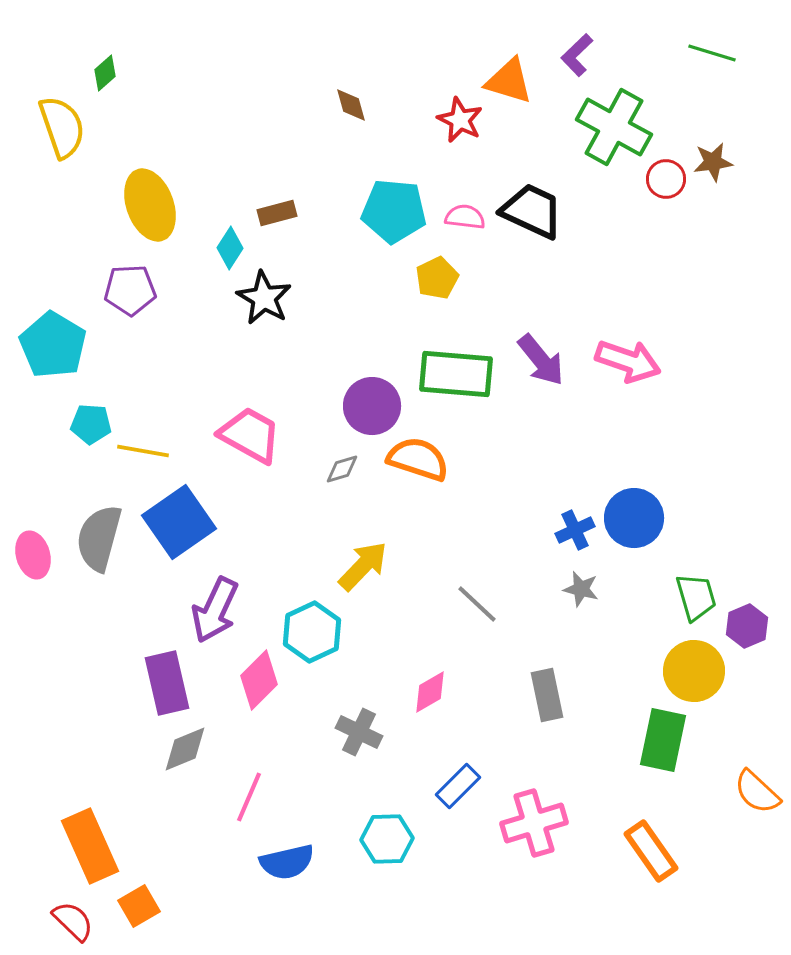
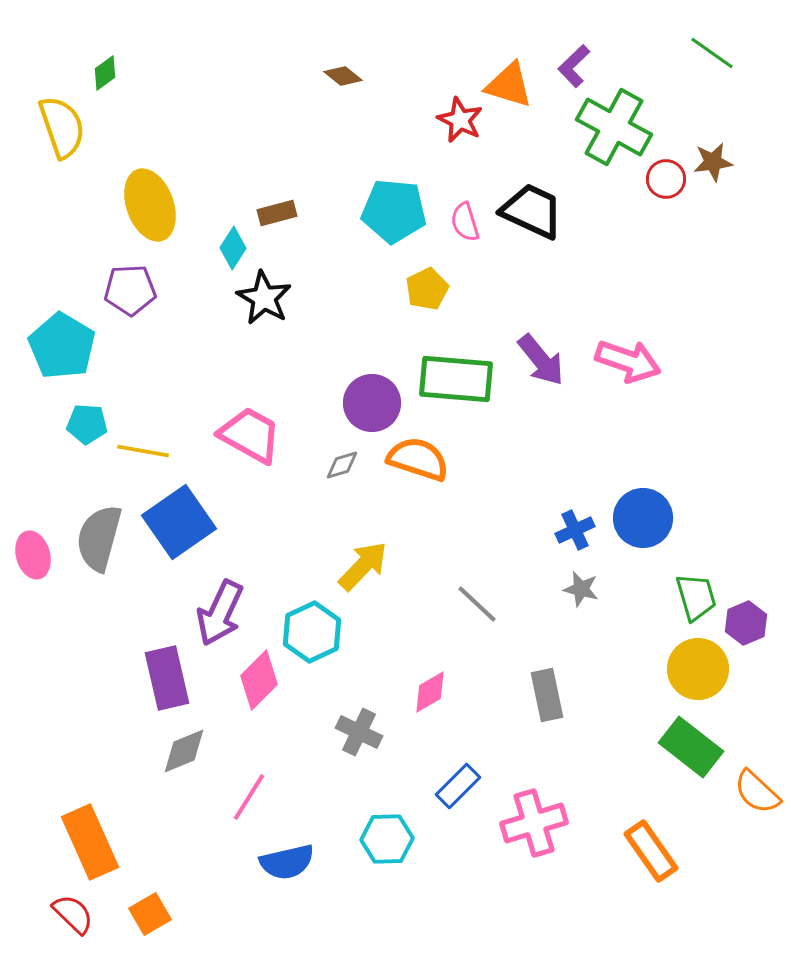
green line at (712, 53): rotated 18 degrees clockwise
purple L-shape at (577, 55): moved 3 px left, 11 px down
green diamond at (105, 73): rotated 6 degrees clockwise
orange triangle at (509, 81): moved 4 px down
brown diamond at (351, 105): moved 8 px left, 29 px up; rotated 36 degrees counterclockwise
pink semicircle at (465, 217): moved 5 px down; rotated 114 degrees counterclockwise
cyan diamond at (230, 248): moved 3 px right
yellow pentagon at (437, 278): moved 10 px left, 11 px down
cyan pentagon at (53, 345): moved 9 px right, 1 px down
green rectangle at (456, 374): moved 5 px down
purple circle at (372, 406): moved 3 px up
cyan pentagon at (91, 424): moved 4 px left
gray diamond at (342, 469): moved 4 px up
blue circle at (634, 518): moved 9 px right
purple arrow at (215, 610): moved 5 px right, 3 px down
purple hexagon at (747, 626): moved 1 px left, 3 px up
yellow circle at (694, 671): moved 4 px right, 2 px up
purple rectangle at (167, 683): moved 5 px up
green rectangle at (663, 740): moved 28 px right, 7 px down; rotated 64 degrees counterclockwise
gray diamond at (185, 749): moved 1 px left, 2 px down
pink line at (249, 797): rotated 9 degrees clockwise
orange rectangle at (90, 846): moved 4 px up
orange square at (139, 906): moved 11 px right, 8 px down
red semicircle at (73, 921): moved 7 px up
